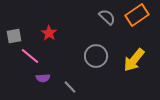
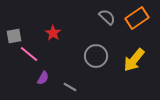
orange rectangle: moved 3 px down
red star: moved 4 px right
pink line: moved 1 px left, 2 px up
purple semicircle: rotated 56 degrees counterclockwise
gray line: rotated 16 degrees counterclockwise
